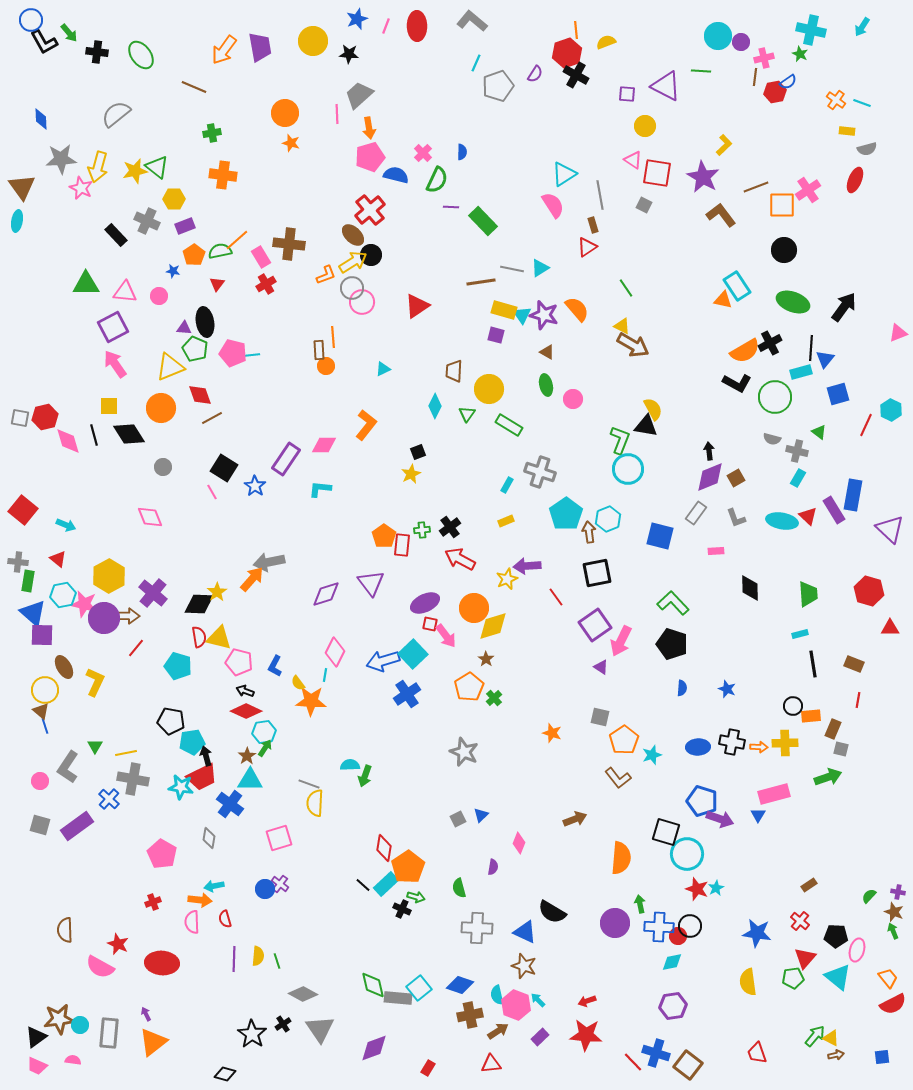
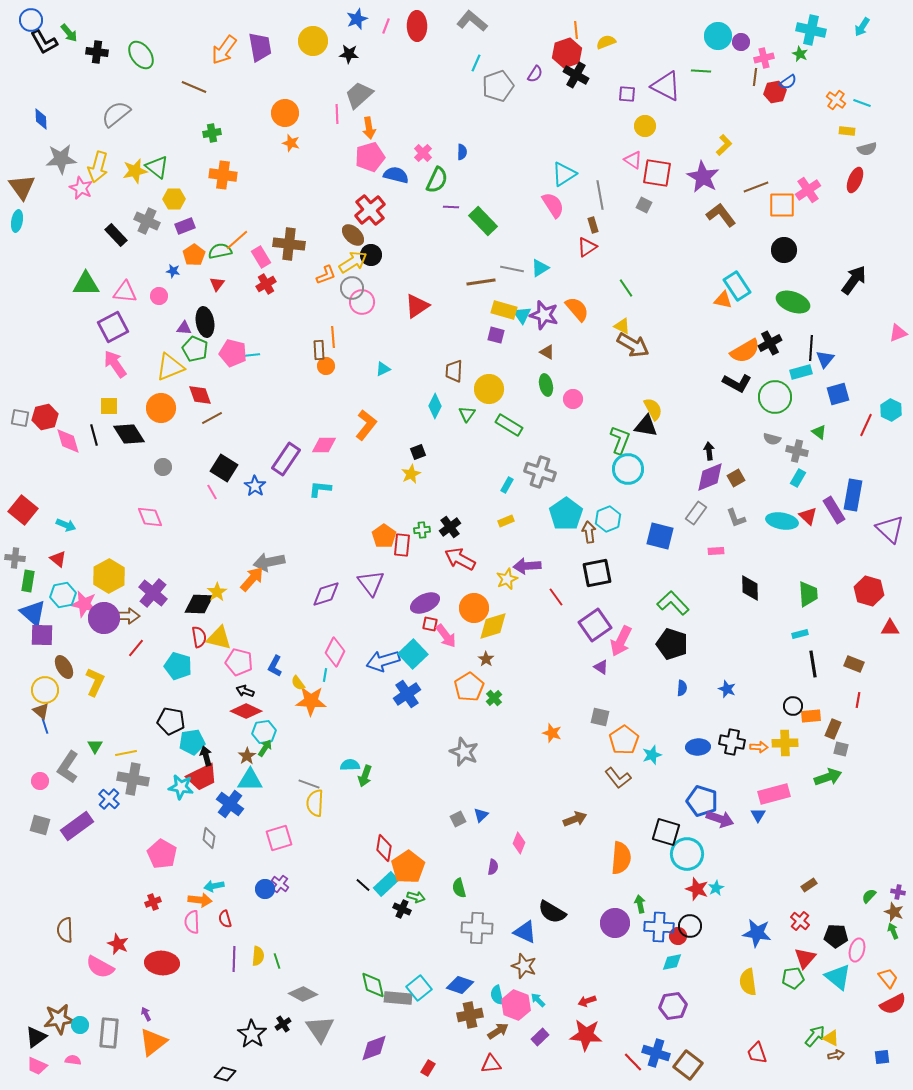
black arrow at (844, 307): moved 10 px right, 27 px up
gray cross at (18, 562): moved 3 px left, 4 px up
